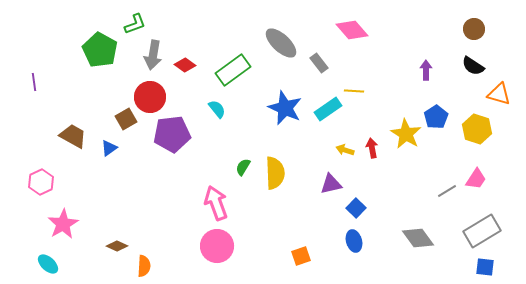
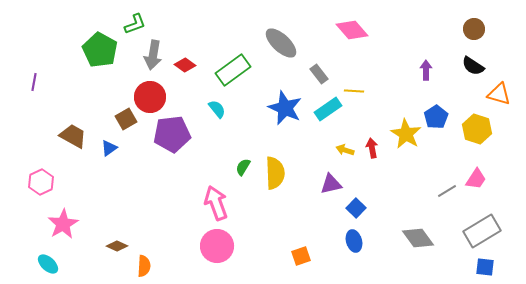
gray rectangle at (319, 63): moved 11 px down
purple line at (34, 82): rotated 18 degrees clockwise
